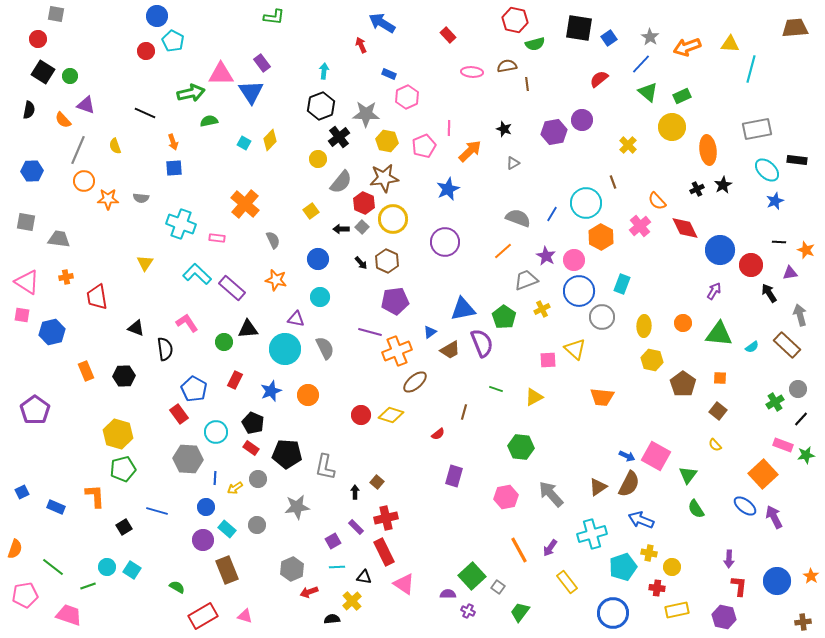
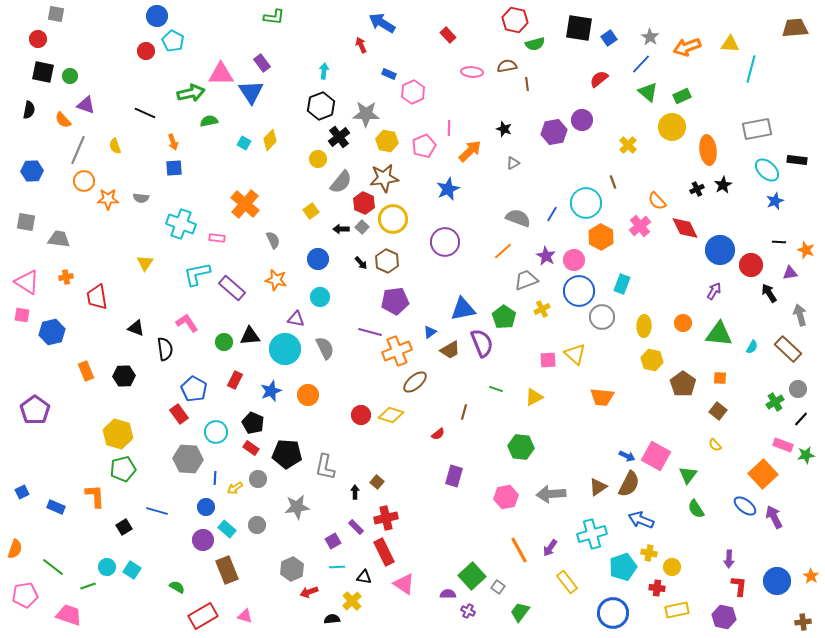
black square at (43, 72): rotated 20 degrees counterclockwise
pink hexagon at (407, 97): moved 6 px right, 5 px up
cyan L-shape at (197, 274): rotated 56 degrees counterclockwise
black triangle at (248, 329): moved 2 px right, 7 px down
brown rectangle at (787, 345): moved 1 px right, 4 px down
cyan semicircle at (752, 347): rotated 24 degrees counterclockwise
yellow triangle at (575, 349): moved 5 px down
gray arrow at (551, 494): rotated 52 degrees counterclockwise
